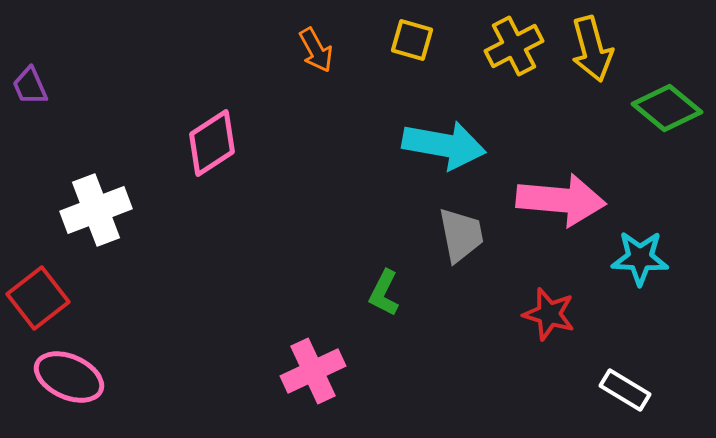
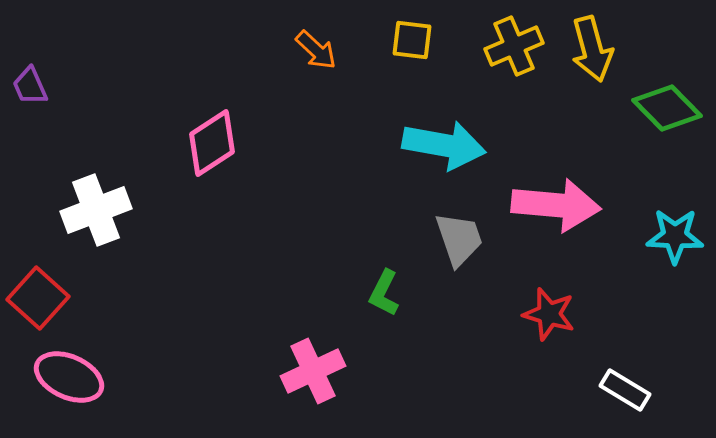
yellow square: rotated 9 degrees counterclockwise
yellow cross: rotated 4 degrees clockwise
orange arrow: rotated 18 degrees counterclockwise
green diamond: rotated 6 degrees clockwise
pink arrow: moved 5 px left, 5 px down
gray trapezoid: moved 2 px left, 4 px down; rotated 8 degrees counterclockwise
cyan star: moved 35 px right, 22 px up
red square: rotated 10 degrees counterclockwise
